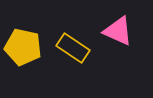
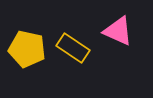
yellow pentagon: moved 4 px right, 2 px down
